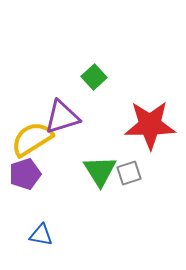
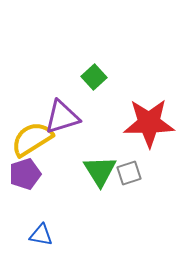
red star: moved 1 px left, 2 px up
